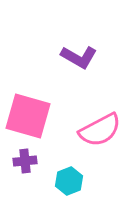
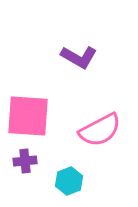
pink square: rotated 12 degrees counterclockwise
